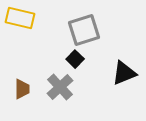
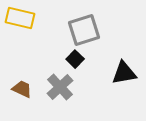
black triangle: rotated 12 degrees clockwise
brown trapezoid: rotated 65 degrees counterclockwise
